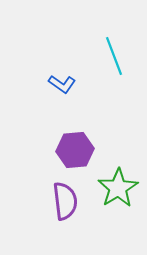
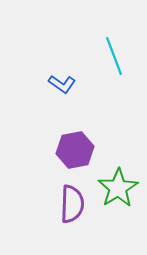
purple hexagon: rotated 6 degrees counterclockwise
purple semicircle: moved 7 px right, 3 px down; rotated 9 degrees clockwise
